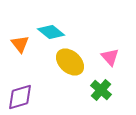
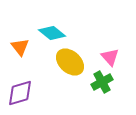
cyan diamond: moved 1 px right, 1 px down
orange triangle: moved 3 px down
green cross: moved 1 px right, 8 px up; rotated 20 degrees clockwise
purple diamond: moved 4 px up
